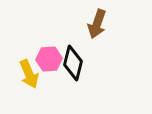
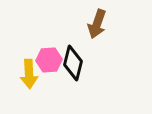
pink hexagon: moved 1 px down
yellow arrow: rotated 20 degrees clockwise
